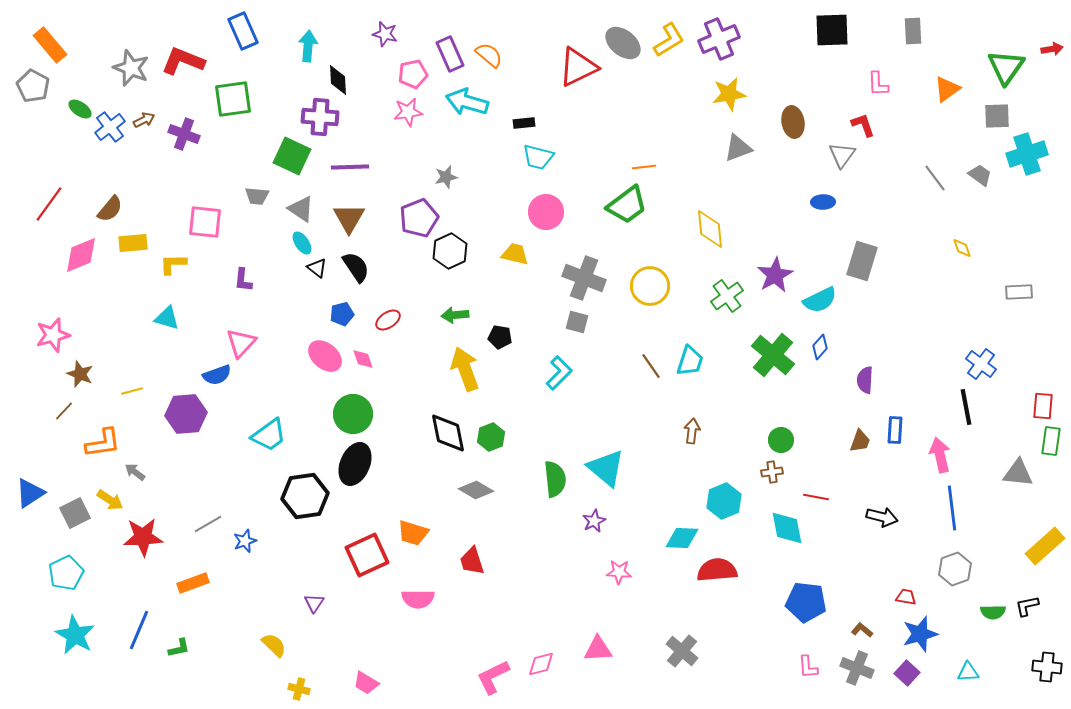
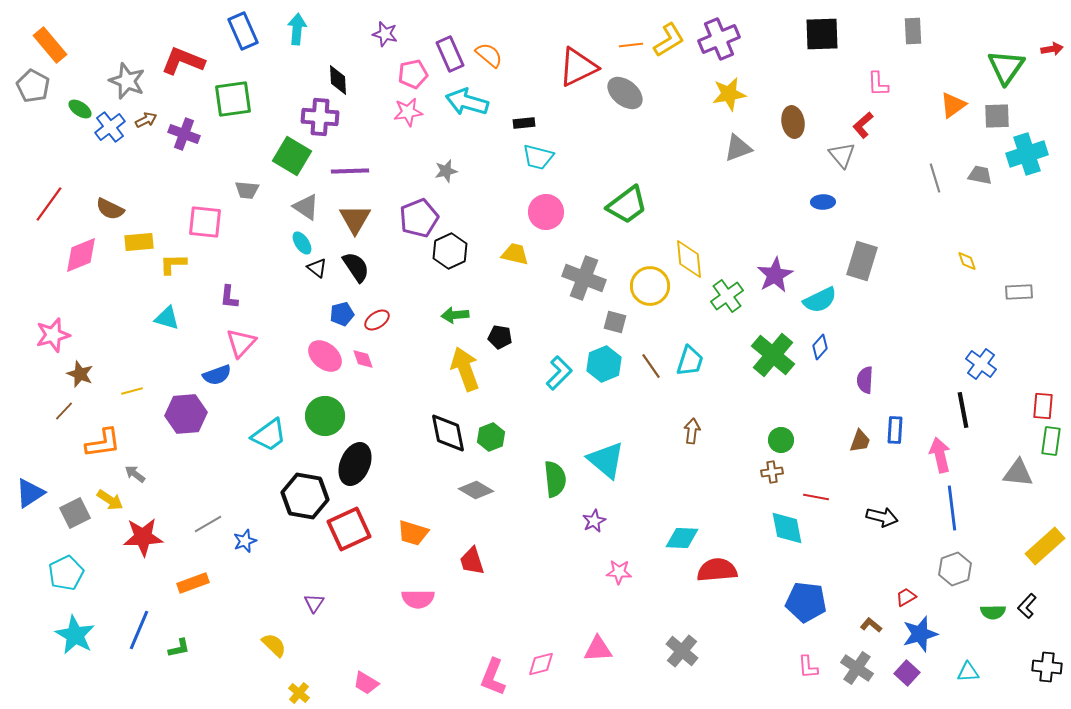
black square at (832, 30): moved 10 px left, 4 px down
gray ellipse at (623, 43): moved 2 px right, 50 px down
cyan arrow at (308, 46): moved 11 px left, 17 px up
gray star at (131, 68): moved 4 px left, 13 px down
orange triangle at (947, 89): moved 6 px right, 16 px down
brown arrow at (144, 120): moved 2 px right
red L-shape at (863, 125): rotated 112 degrees counterclockwise
gray triangle at (842, 155): rotated 16 degrees counterclockwise
green square at (292, 156): rotated 6 degrees clockwise
purple line at (350, 167): moved 4 px down
orange line at (644, 167): moved 13 px left, 122 px up
gray trapezoid at (980, 175): rotated 25 degrees counterclockwise
gray star at (446, 177): moved 6 px up
gray line at (935, 178): rotated 20 degrees clockwise
gray trapezoid at (257, 196): moved 10 px left, 6 px up
brown semicircle at (110, 209): rotated 76 degrees clockwise
gray triangle at (301, 209): moved 5 px right, 2 px up
brown triangle at (349, 218): moved 6 px right, 1 px down
yellow diamond at (710, 229): moved 21 px left, 30 px down
yellow rectangle at (133, 243): moved 6 px right, 1 px up
yellow diamond at (962, 248): moved 5 px right, 13 px down
purple L-shape at (243, 280): moved 14 px left, 17 px down
red ellipse at (388, 320): moved 11 px left
gray square at (577, 322): moved 38 px right
black line at (966, 407): moved 3 px left, 3 px down
green circle at (353, 414): moved 28 px left, 2 px down
cyan triangle at (606, 468): moved 8 px up
gray arrow at (135, 472): moved 2 px down
black hexagon at (305, 496): rotated 18 degrees clockwise
cyan hexagon at (724, 501): moved 120 px left, 137 px up
red square at (367, 555): moved 18 px left, 26 px up
red trapezoid at (906, 597): rotated 40 degrees counterclockwise
black L-shape at (1027, 606): rotated 35 degrees counterclockwise
brown L-shape at (862, 630): moved 9 px right, 5 px up
gray cross at (857, 668): rotated 12 degrees clockwise
pink L-shape at (493, 677): rotated 42 degrees counterclockwise
yellow cross at (299, 689): moved 4 px down; rotated 25 degrees clockwise
